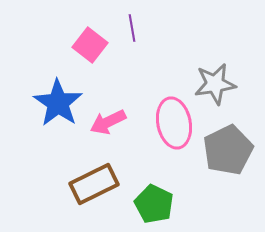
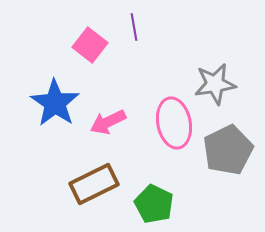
purple line: moved 2 px right, 1 px up
blue star: moved 3 px left
